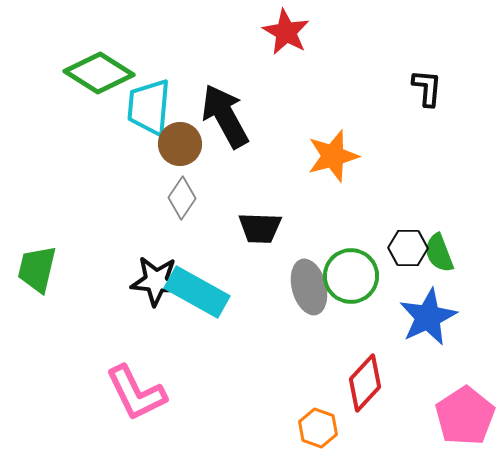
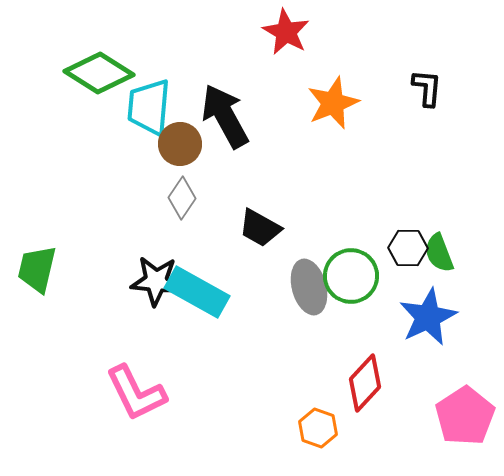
orange star: moved 53 px up; rotated 6 degrees counterclockwise
black trapezoid: rotated 27 degrees clockwise
